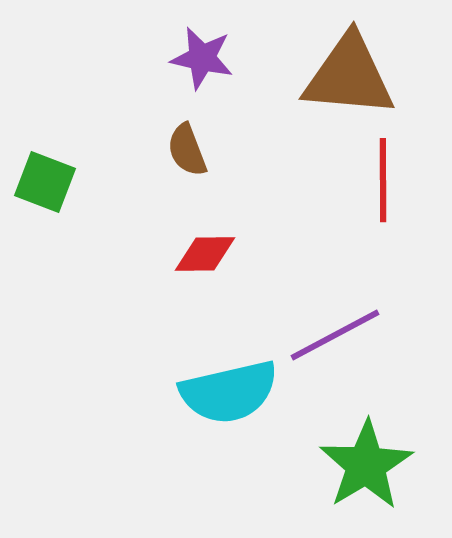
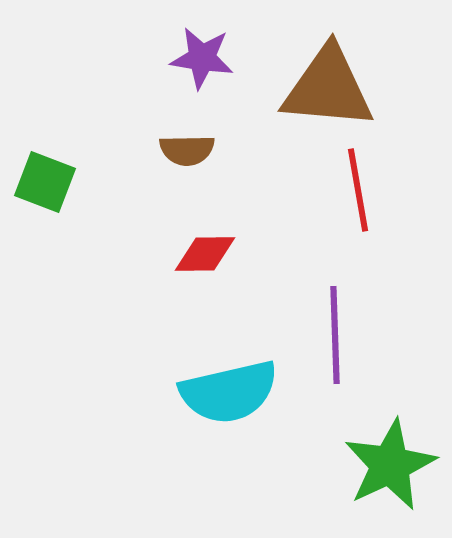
purple star: rotated 4 degrees counterclockwise
brown triangle: moved 21 px left, 12 px down
brown semicircle: rotated 70 degrees counterclockwise
red line: moved 25 px left, 10 px down; rotated 10 degrees counterclockwise
purple line: rotated 64 degrees counterclockwise
green star: moved 24 px right; rotated 6 degrees clockwise
